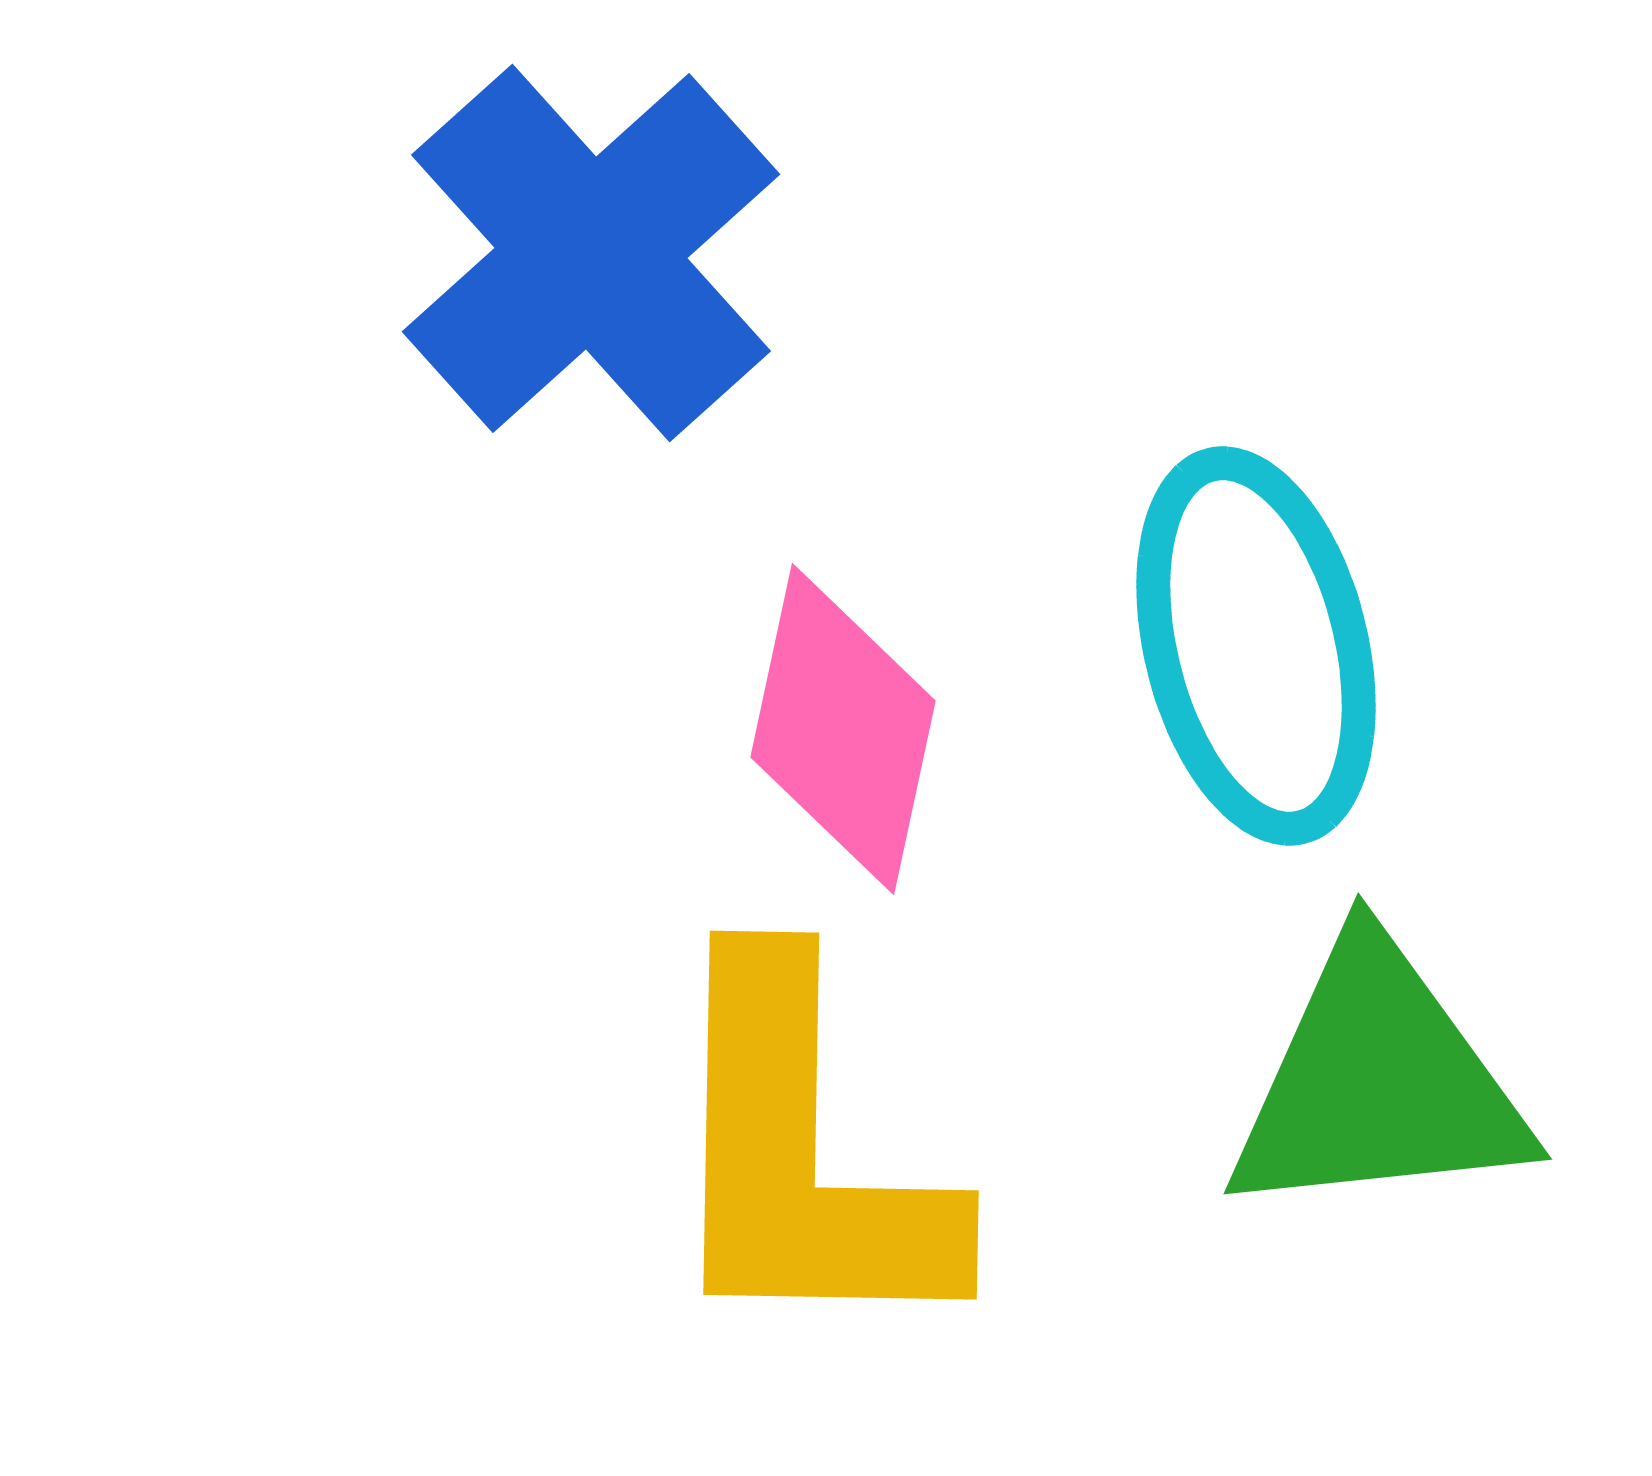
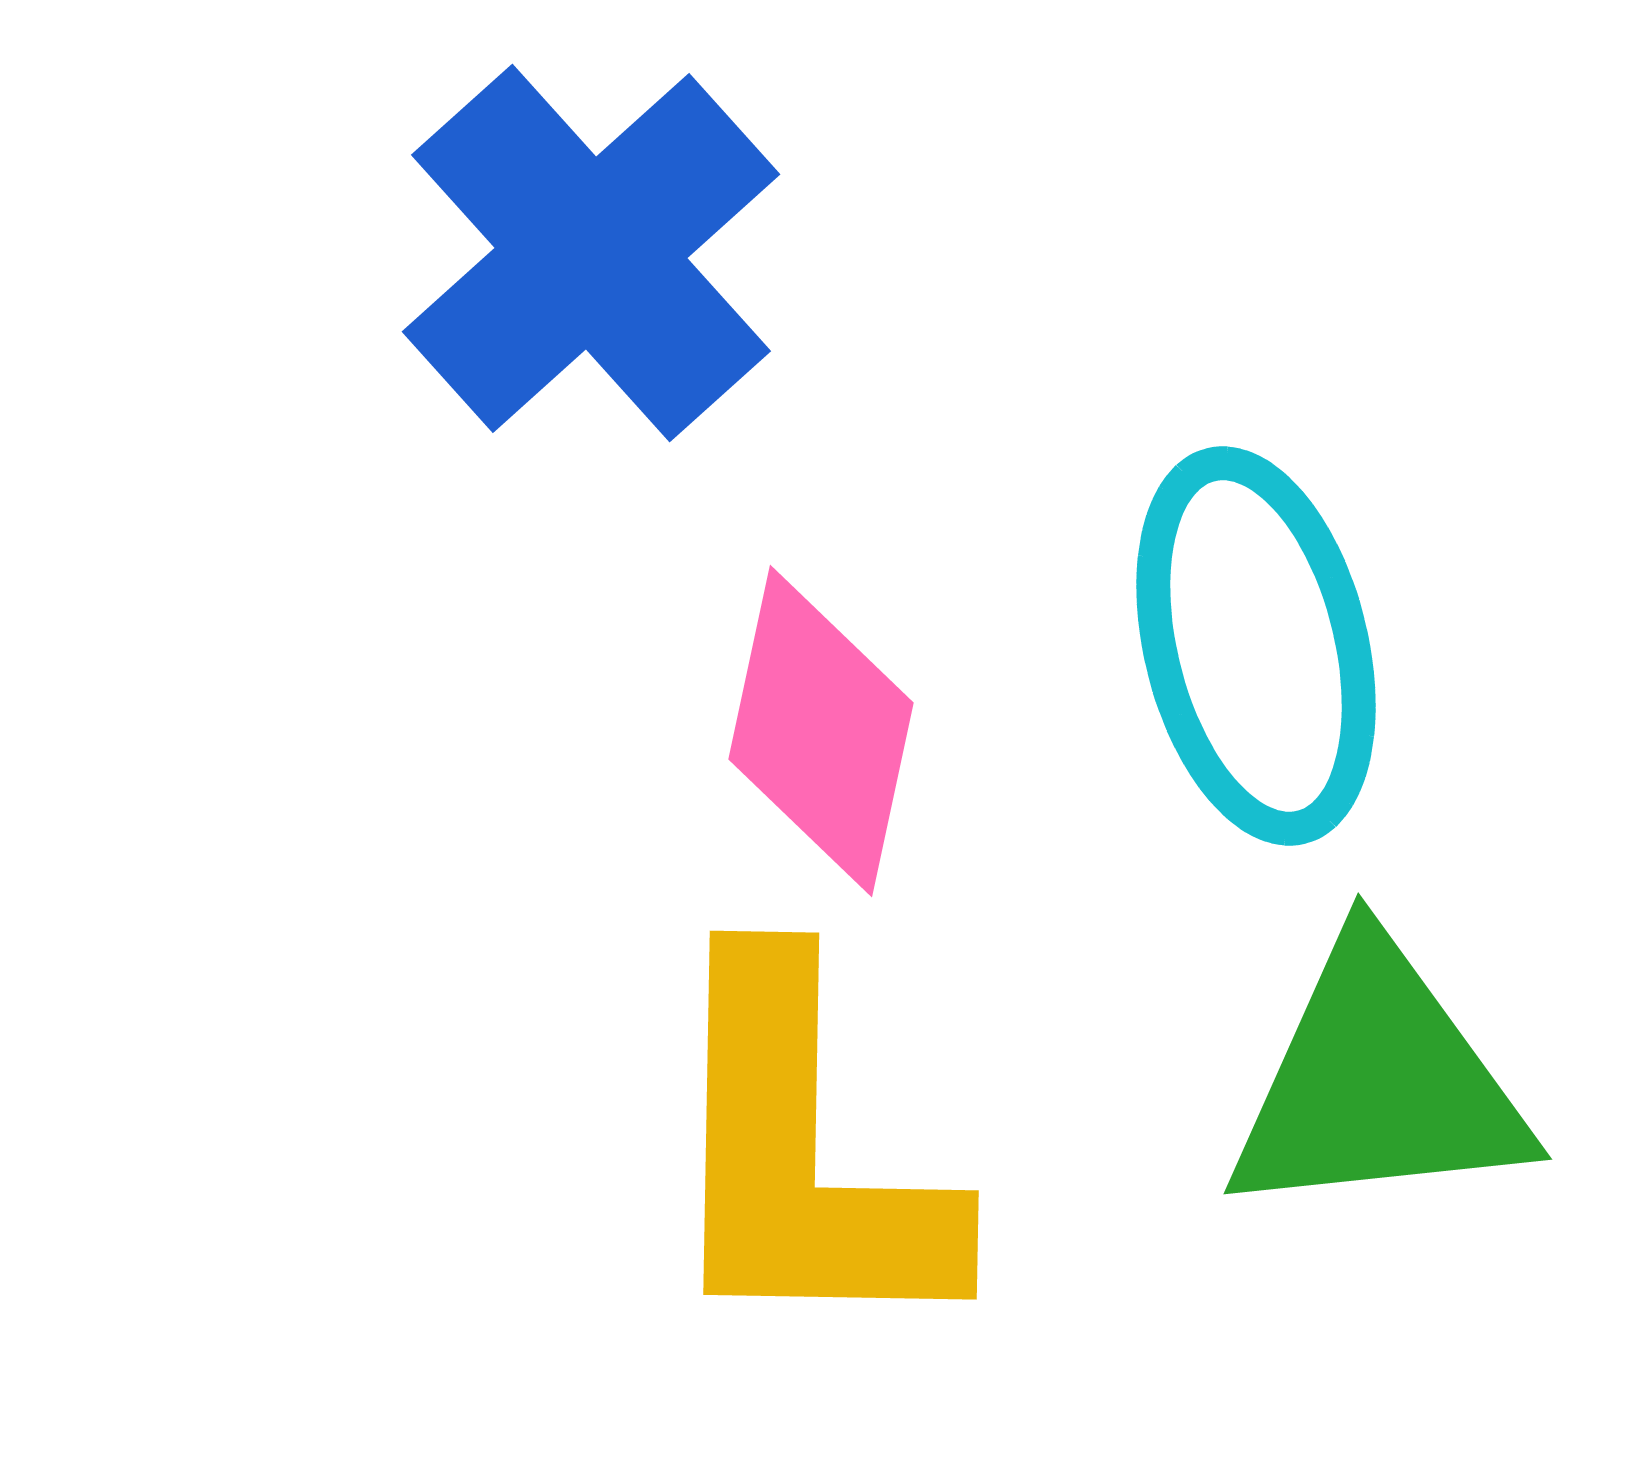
pink diamond: moved 22 px left, 2 px down
